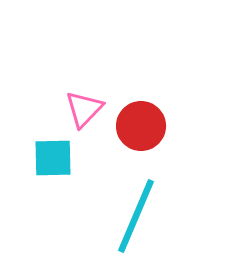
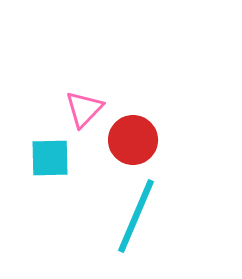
red circle: moved 8 px left, 14 px down
cyan square: moved 3 px left
